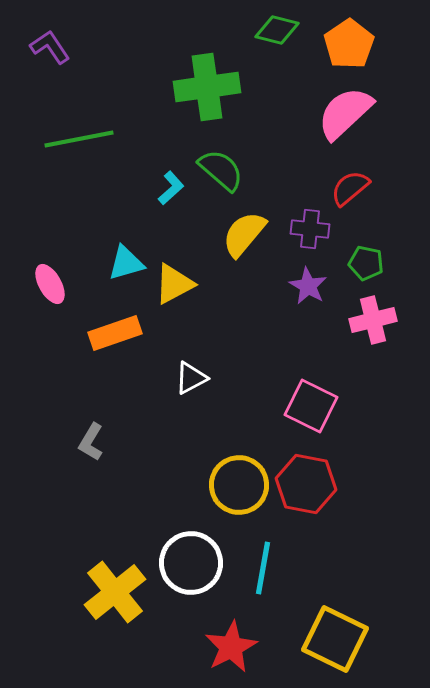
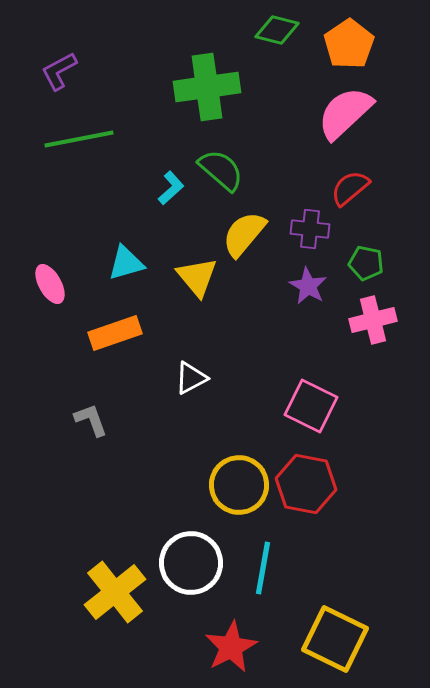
purple L-shape: moved 9 px right, 24 px down; rotated 84 degrees counterclockwise
yellow triangle: moved 23 px right, 7 px up; rotated 42 degrees counterclockwise
gray L-shape: moved 22 px up; rotated 129 degrees clockwise
